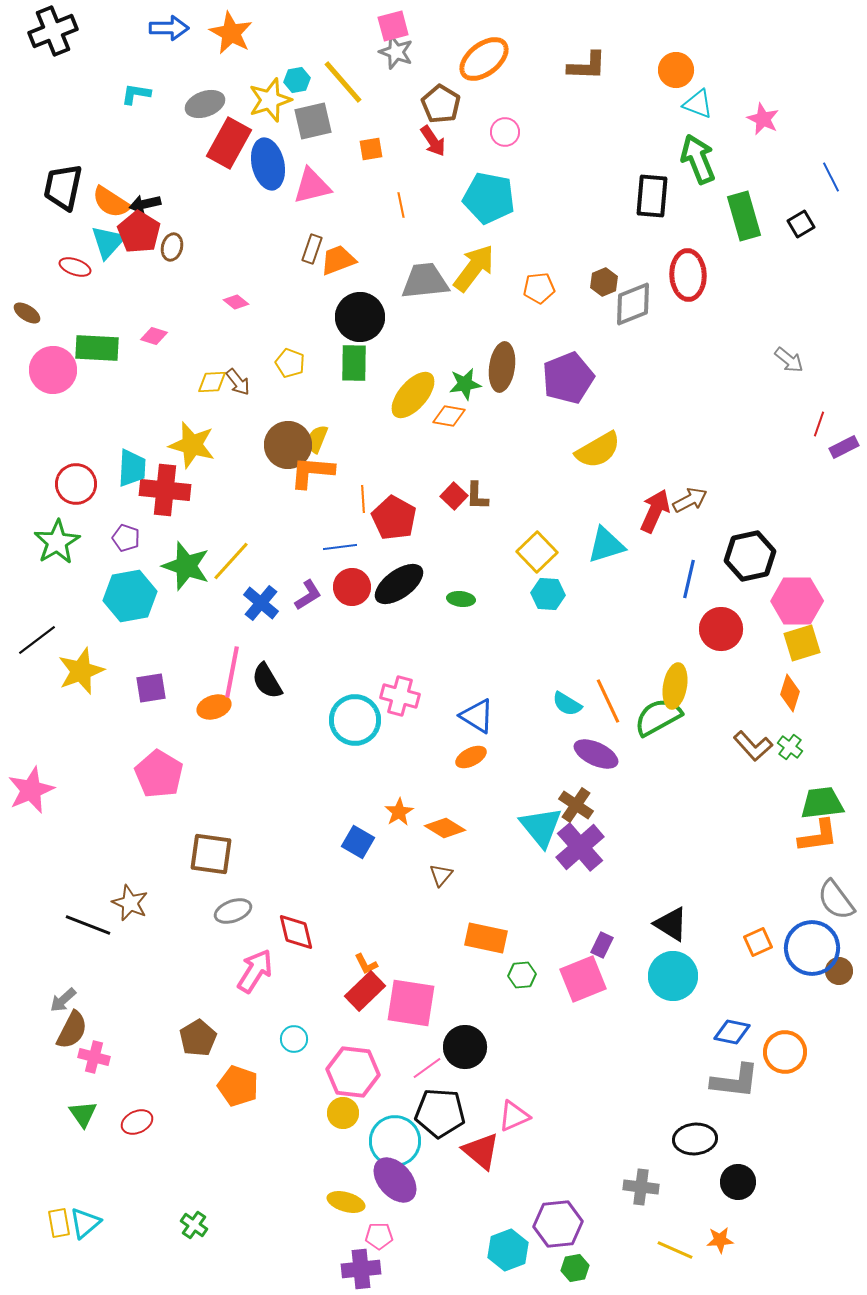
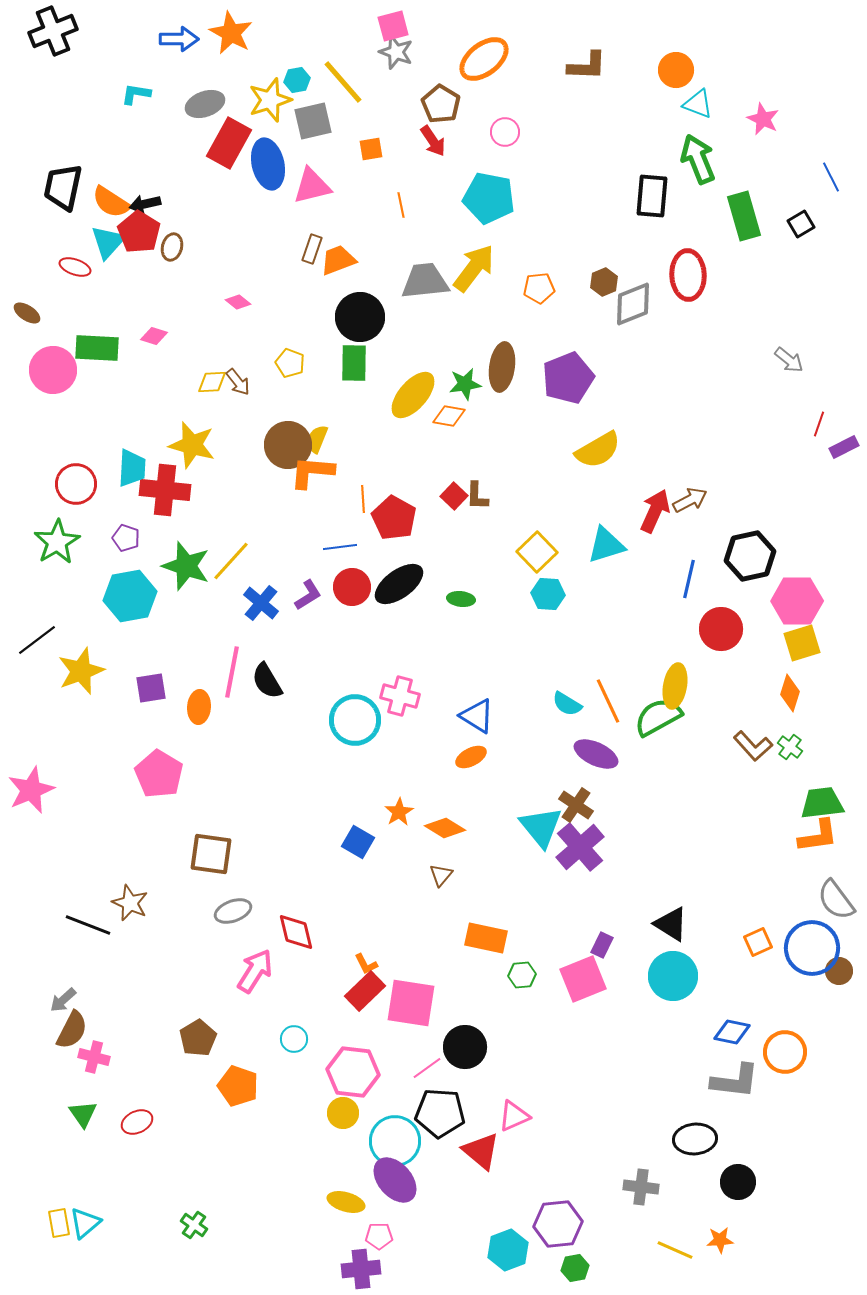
blue arrow at (169, 28): moved 10 px right, 11 px down
pink diamond at (236, 302): moved 2 px right
orange ellipse at (214, 707): moved 15 px left; rotated 68 degrees counterclockwise
